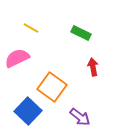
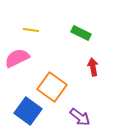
yellow line: moved 2 px down; rotated 21 degrees counterclockwise
blue square: rotated 8 degrees counterclockwise
